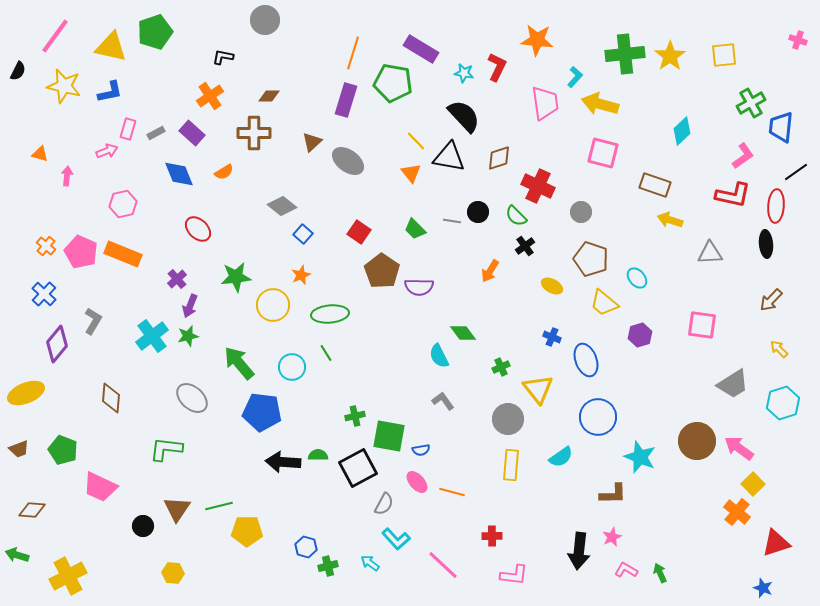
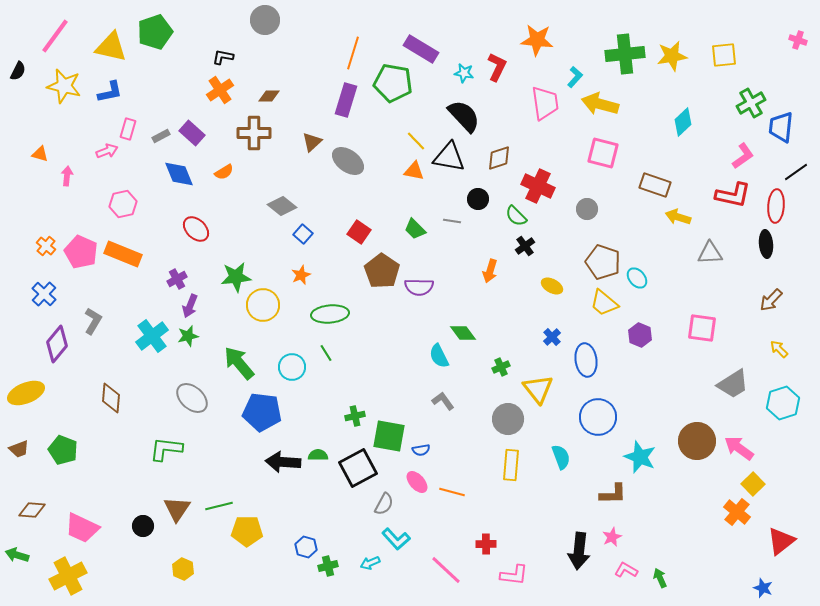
yellow star at (670, 56): moved 2 px right; rotated 24 degrees clockwise
orange cross at (210, 96): moved 10 px right, 6 px up
cyan diamond at (682, 131): moved 1 px right, 9 px up
gray rectangle at (156, 133): moved 5 px right, 3 px down
orange triangle at (411, 173): moved 3 px right, 2 px up; rotated 40 degrees counterclockwise
black circle at (478, 212): moved 13 px up
gray circle at (581, 212): moved 6 px right, 3 px up
yellow arrow at (670, 220): moved 8 px right, 3 px up
red ellipse at (198, 229): moved 2 px left
brown pentagon at (591, 259): moved 12 px right, 3 px down
orange arrow at (490, 271): rotated 15 degrees counterclockwise
purple cross at (177, 279): rotated 12 degrees clockwise
yellow circle at (273, 305): moved 10 px left
pink square at (702, 325): moved 3 px down
purple hexagon at (640, 335): rotated 20 degrees counterclockwise
blue cross at (552, 337): rotated 24 degrees clockwise
blue ellipse at (586, 360): rotated 12 degrees clockwise
cyan semicircle at (561, 457): rotated 75 degrees counterclockwise
pink trapezoid at (100, 487): moved 18 px left, 41 px down
red cross at (492, 536): moved 6 px left, 8 px down
red triangle at (776, 543): moved 5 px right, 2 px up; rotated 20 degrees counterclockwise
cyan arrow at (370, 563): rotated 60 degrees counterclockwise
pink line at (443, 565): moved 3 px right, 5 px down
yellow hexagon at (173, 573): moved 10 px right, 4 px up; rotated 20 degrees clockwise
green arrow at (660, 573): moved 5 px down
